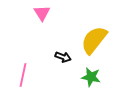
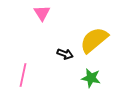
yellow semicircle: rotated 12 degrees clockwise
black arrow: moved 2 px right, 3 px up
green star: moved 1 px down
